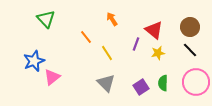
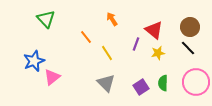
black line: moved 2 px left, 2 px up
